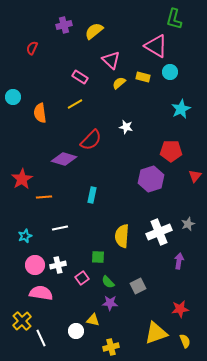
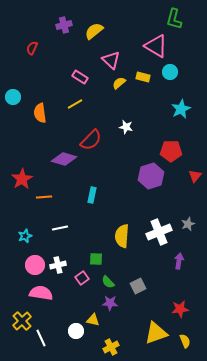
purple hexagon at (151, 179): moved 3 px up
green square at (98, 257): moved 2 px left, 2 px down
yellow cross at (111, 347): rotated 14 degrees counterclockwise
